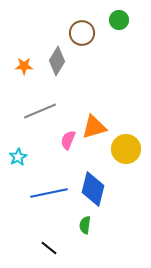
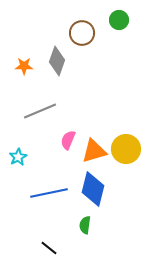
gray diamond: rotated 12 degrees counterclockwise
orange triangle: moved 24 px down
